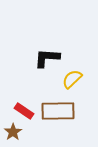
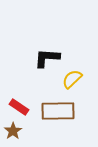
red rectangle: moved 5 px left, 4 px up
brown star: moved 1 px up
